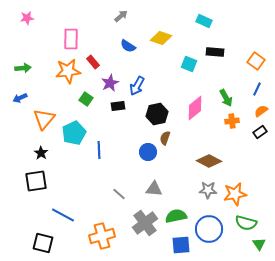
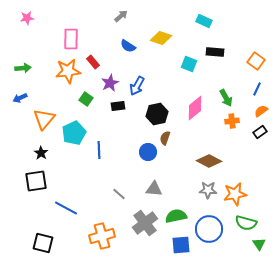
blue line at (63, 215): moved 3 px right, 7 px up
